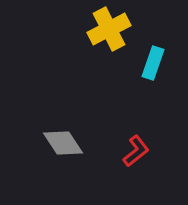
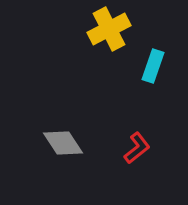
cyan rectangle: moved 3 px down
red L-shape: moved 1 px right, 3 px up
